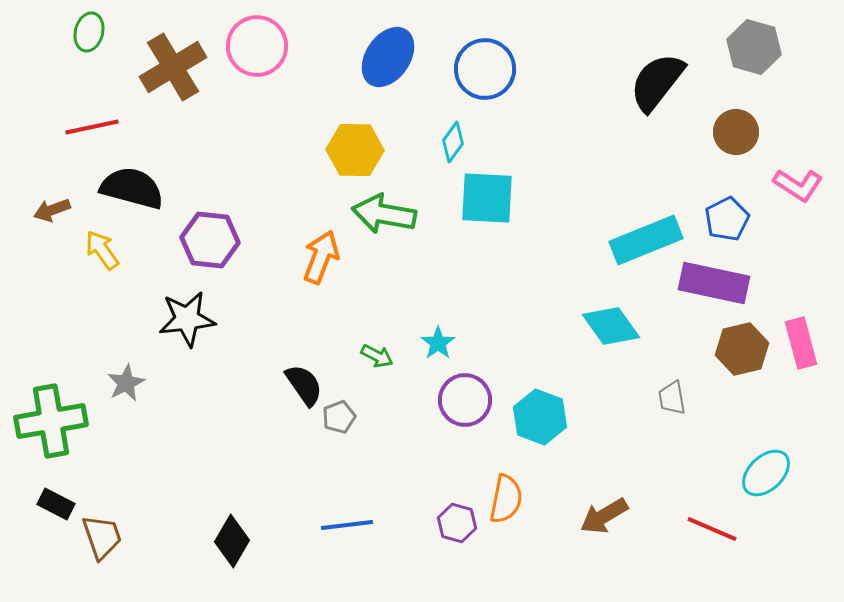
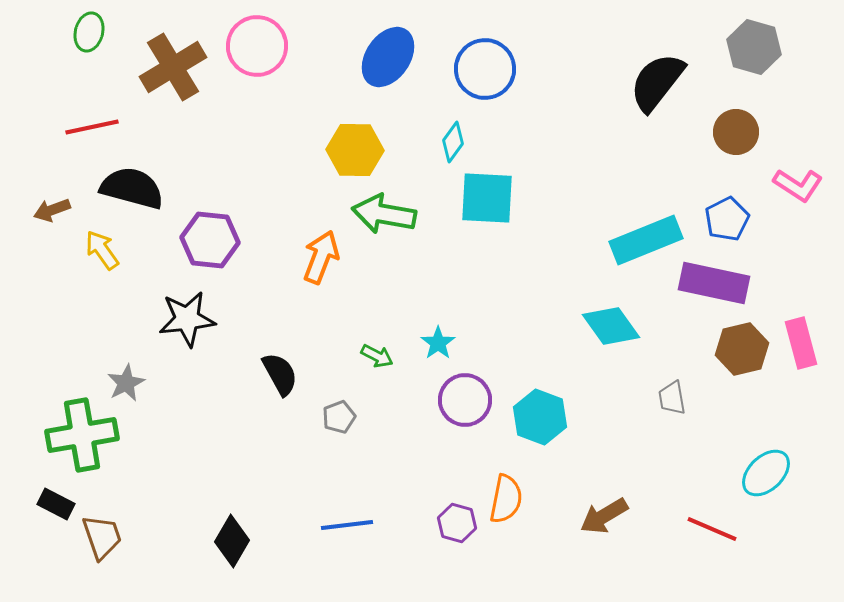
black semicircle at (304, 385): moved 24 px left, 11 px up; rotated 6 degrees clockwise
green cross at (51, 421): moved 31 px right, 14 px down
